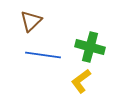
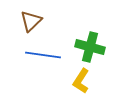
yellow L-shape: rotated 20 degrees counterclockwise
